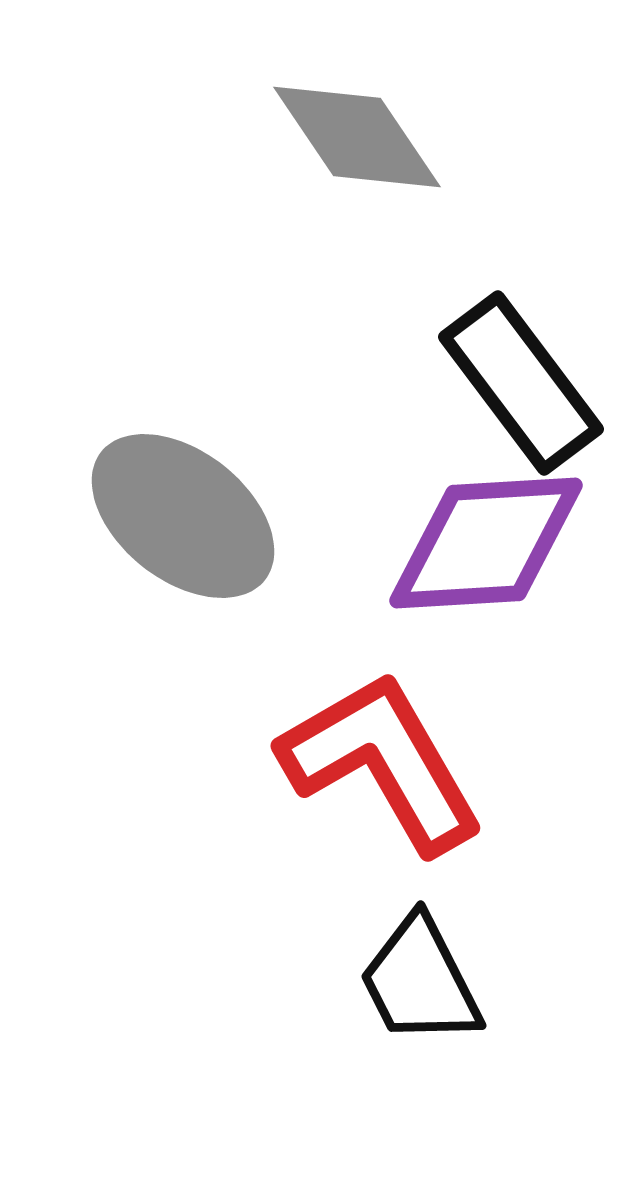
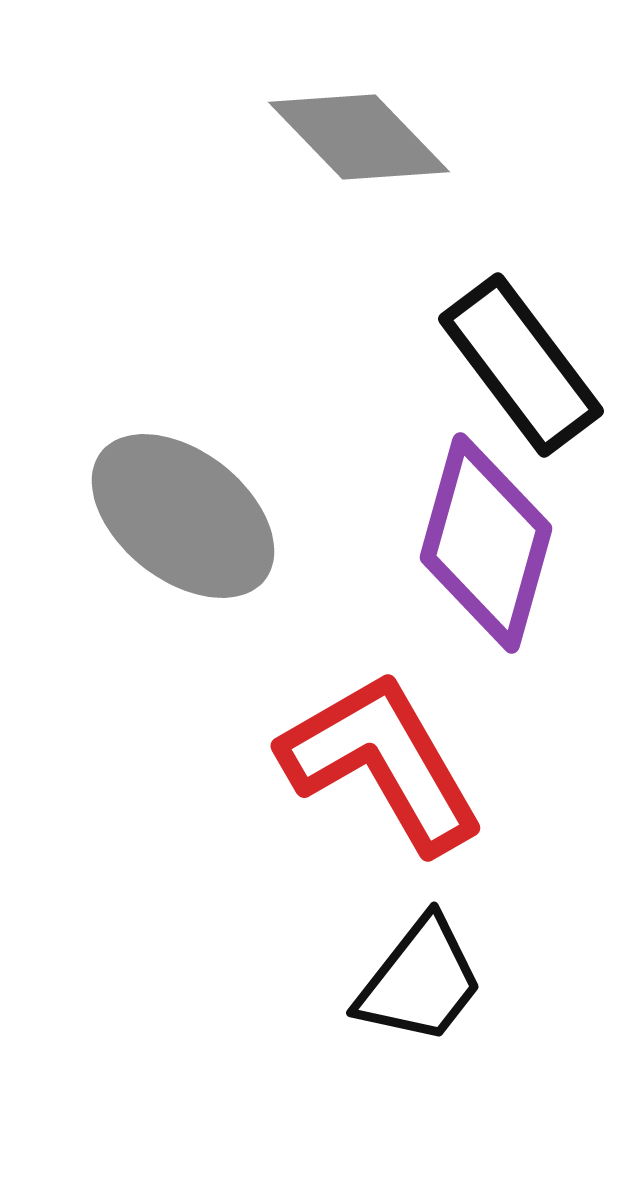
gray diamond: moved 2 px right; rotated 10 degrees counterclockwise
black rectangle: moved 18 px up
purple diamond: rotated 71 degrees counterclockwise
black trapezoid: rotated 115 degrees counterclockwise
